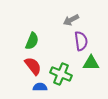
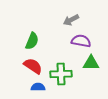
purple semicircle: rotated 72 degrees counterclockwise
red semicircle: rotated 18 degrees counterclockwise
green cross: rotated 25 degrees counterclockwise
blue semicircle: moved 2 px left
